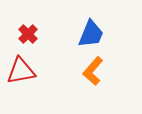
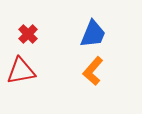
blue trapezoid: moved 2 px right
